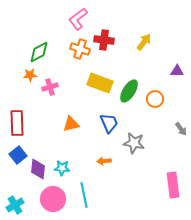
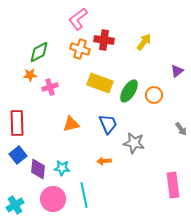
purple triangle: rotated 40 degrees counterclockwise
orange circle: moved 1 px left, 4 px up
blue trapezoid: moved 1 px left, 1 px down
